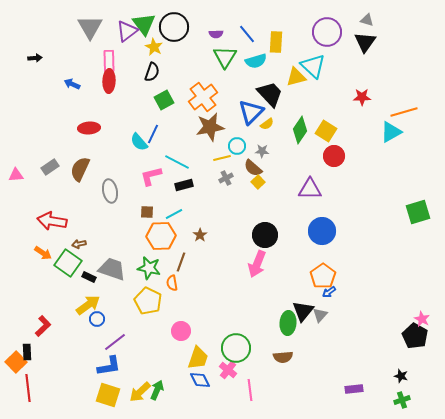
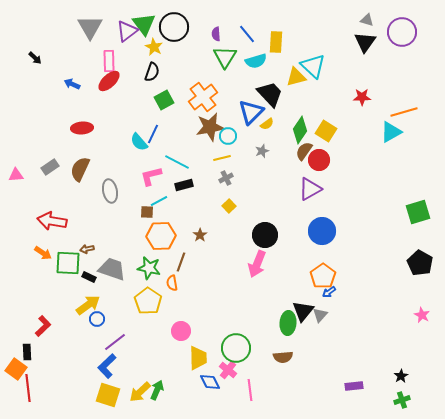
purple circle at (327, 32): moved 75 px right
purple semicircle at (216, 34): rotated 88 degrees clockwise
black arrow at (35, 58): rotated 48 degrees clockwise
red ellipse at (109, 81): rotated 45 degrees clockwise
red ellipse at (89, 128): moved 7 px left
cyan circle at (237, 146): moved 9 px left, 10 px up
gray star at (262, 151): rotated 24 degrees counterclockwise
red circle at (334, 156): moved 15 px left, 4 px down
brown semicircle at (253, 168): moved 51 px right, 17 px up; rotated 84 degrees clockwise
yellow square at (258, 182): moved 29 px left, 24 px down
purple triangle at (310, 189): rotated 30 degrees counterclockwise
cyan line at (174, 214): moved 15 px left, 13 px up
brown arrow at (79, 244): moved 8 px right, 5 px down
green square at (68, 263): rotated 32 degrees counterclockwise
yellow pentagon at (148, 301): rotated 8 degrees clockwise
pink star at (422, 319): moved 4 px up
black pentagon at (415, 336): moved 5 px right, 73 px up
yellow trapezoid at (198, 358): rotated 20 degrees counterclockwise
orange square at (16, 362): moved 7 px down; rotated 10 degrees counterclockwise
blue L-shape at (109, 366): moved 2 px left; rotated 145 degrees clockwise
black star at (401, 376): rotated 24 degrees clockwise
blue diamond at (200, 380): moved 10 px right, 2 px down
purple rectangle at (354, 389): moved 3 px up
